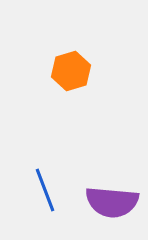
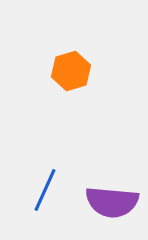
blue line: rotated 45 degrees clockwise
